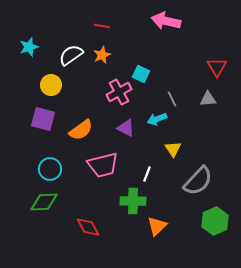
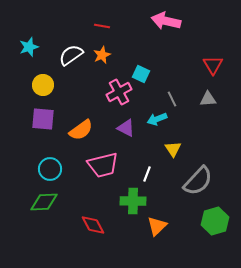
red triangle: moved 4 px left, 2 px up
yellow circle: moved 8 px left
purple square: rotated 10 degrees counterclockwise
green hexagon: rotated 8 degrees clockwise
red diamond: moved 5 px right, 2 px up
